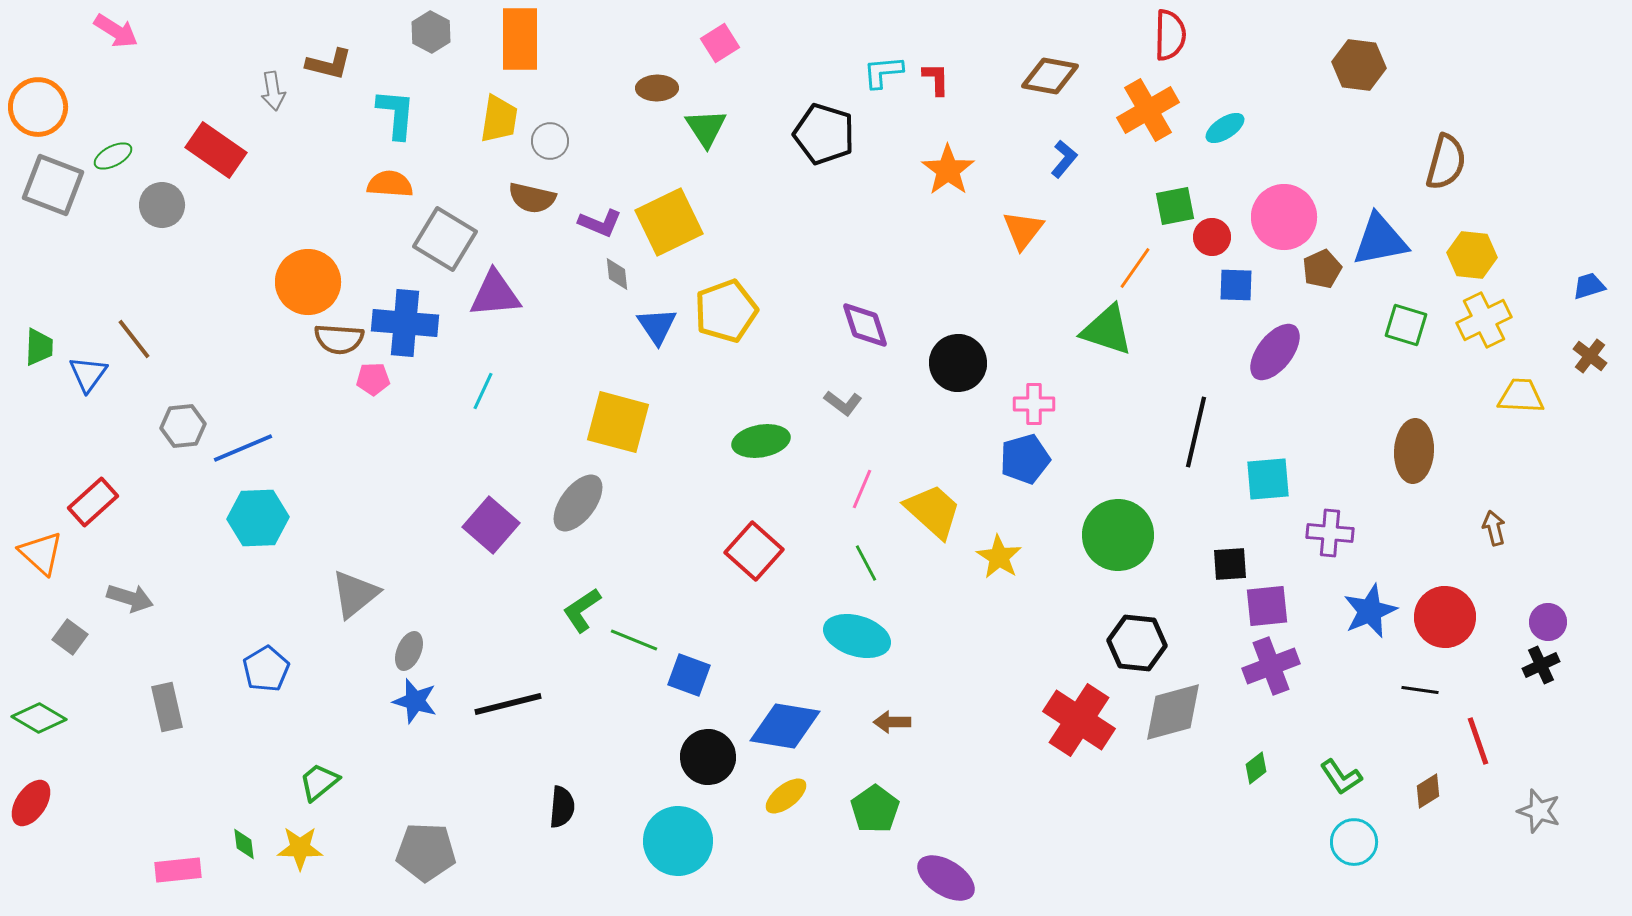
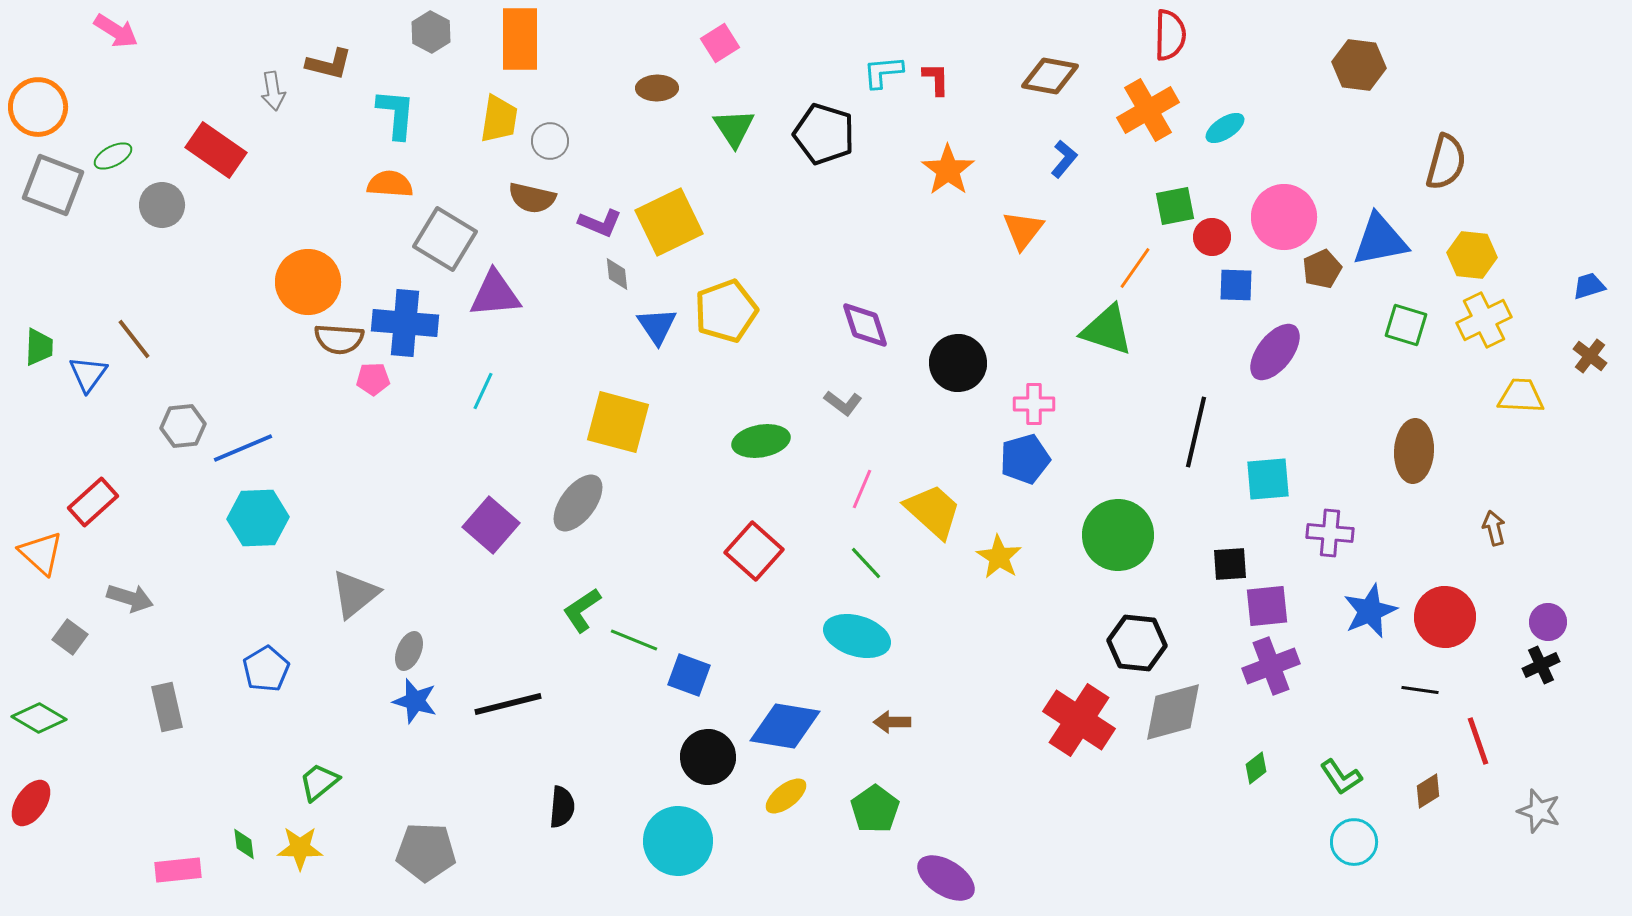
green triangle at (706, 128): moved 28 px right
green line at (866, 563): rotated 15 degrees counterclockwise
